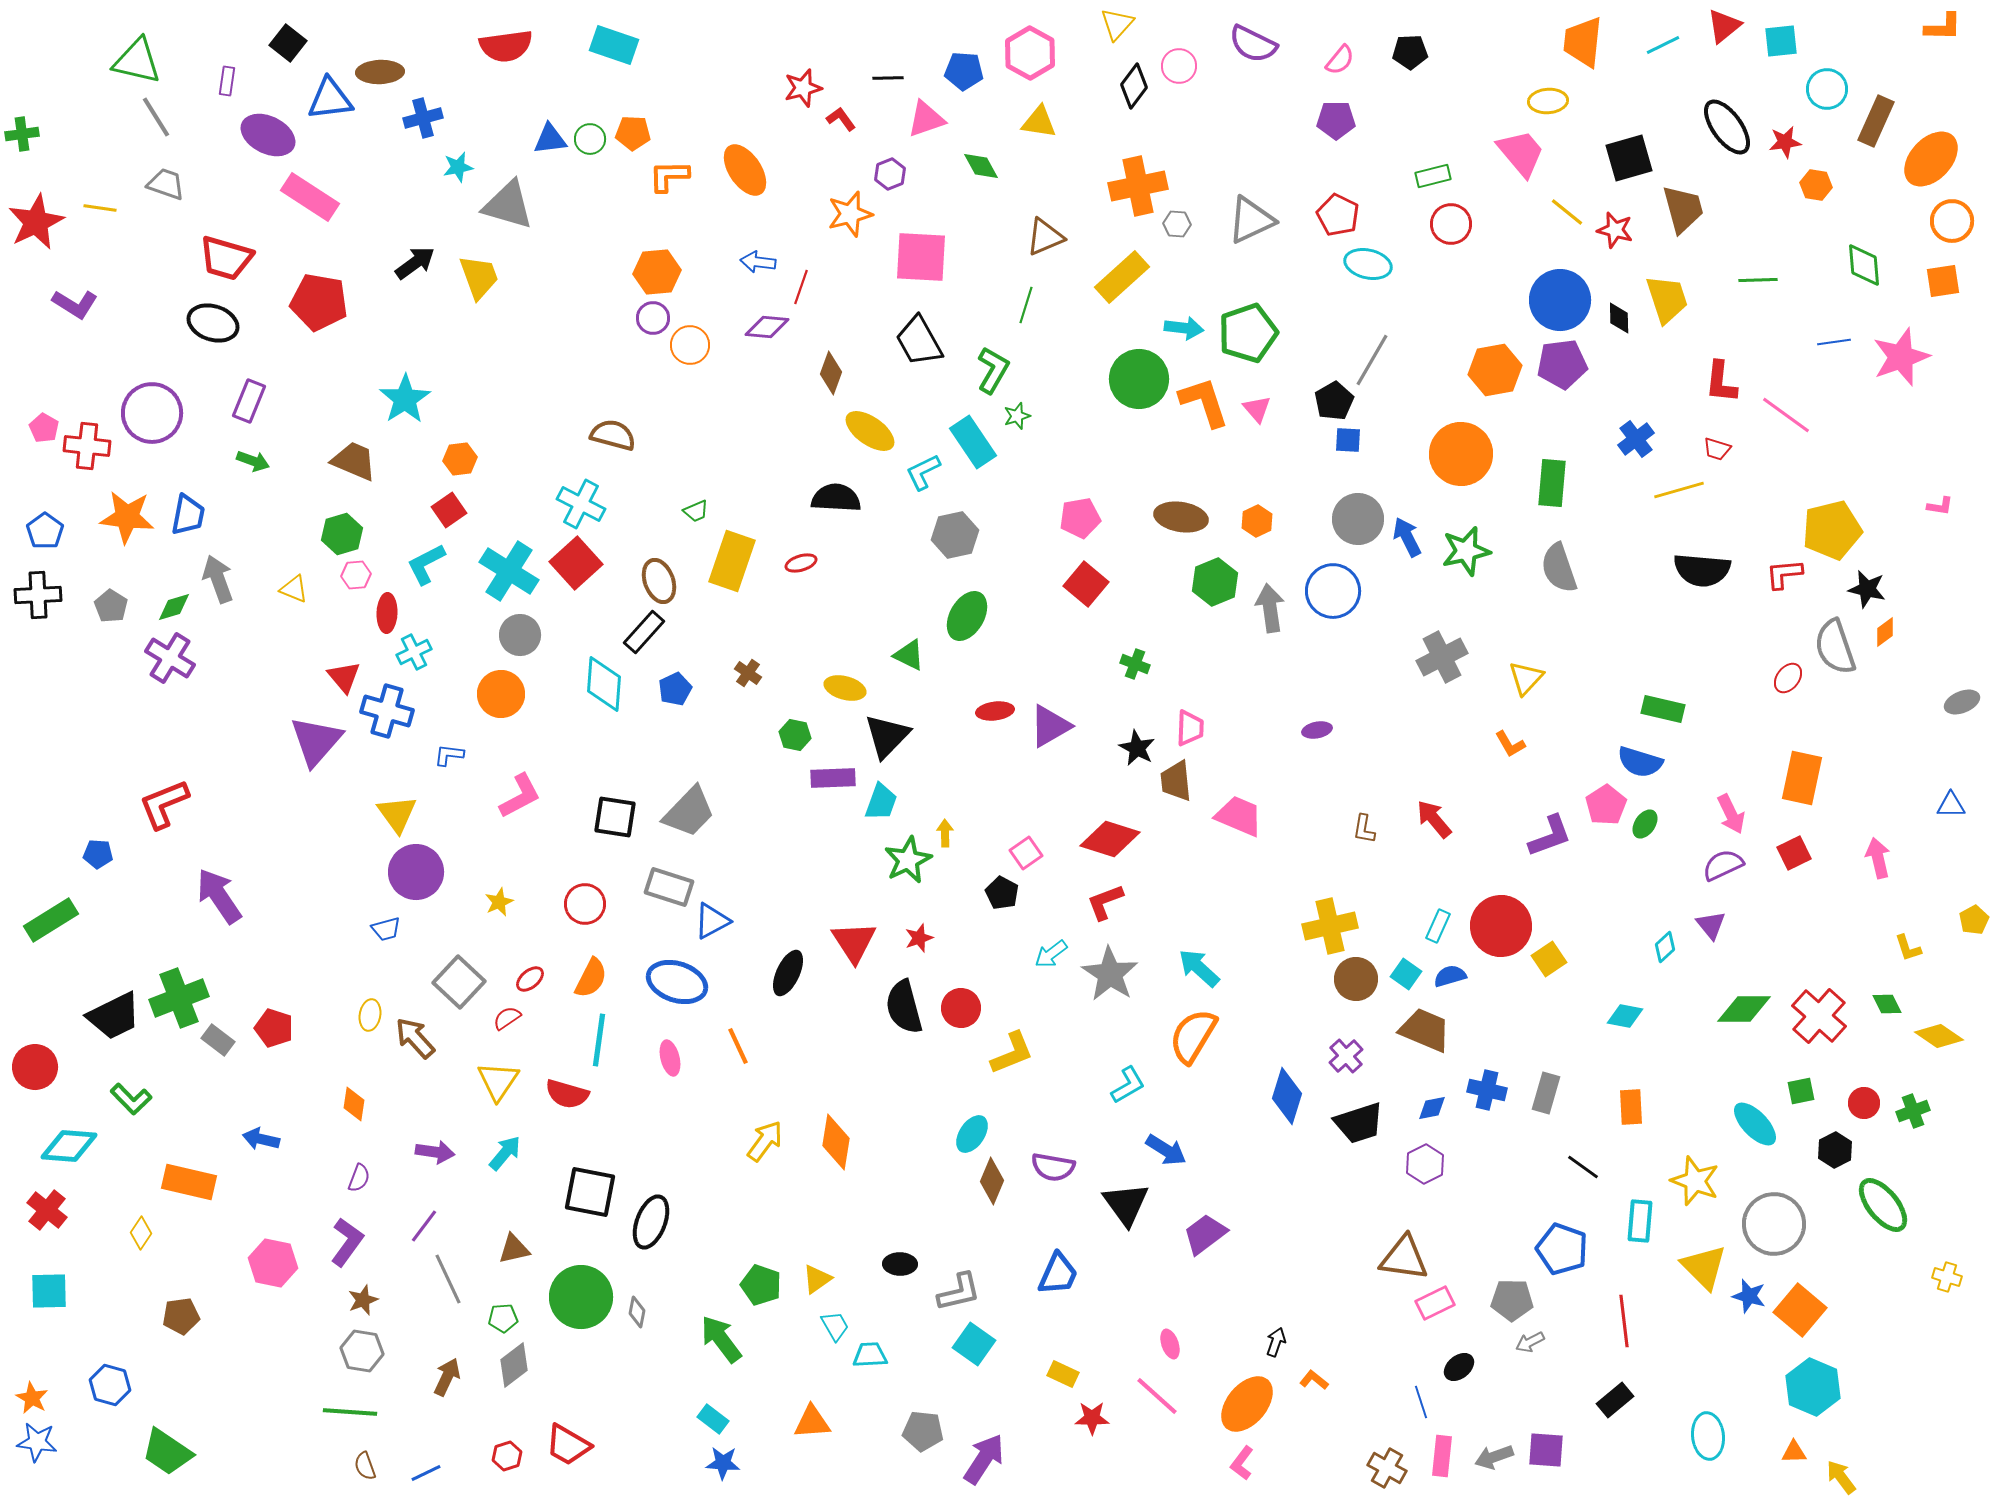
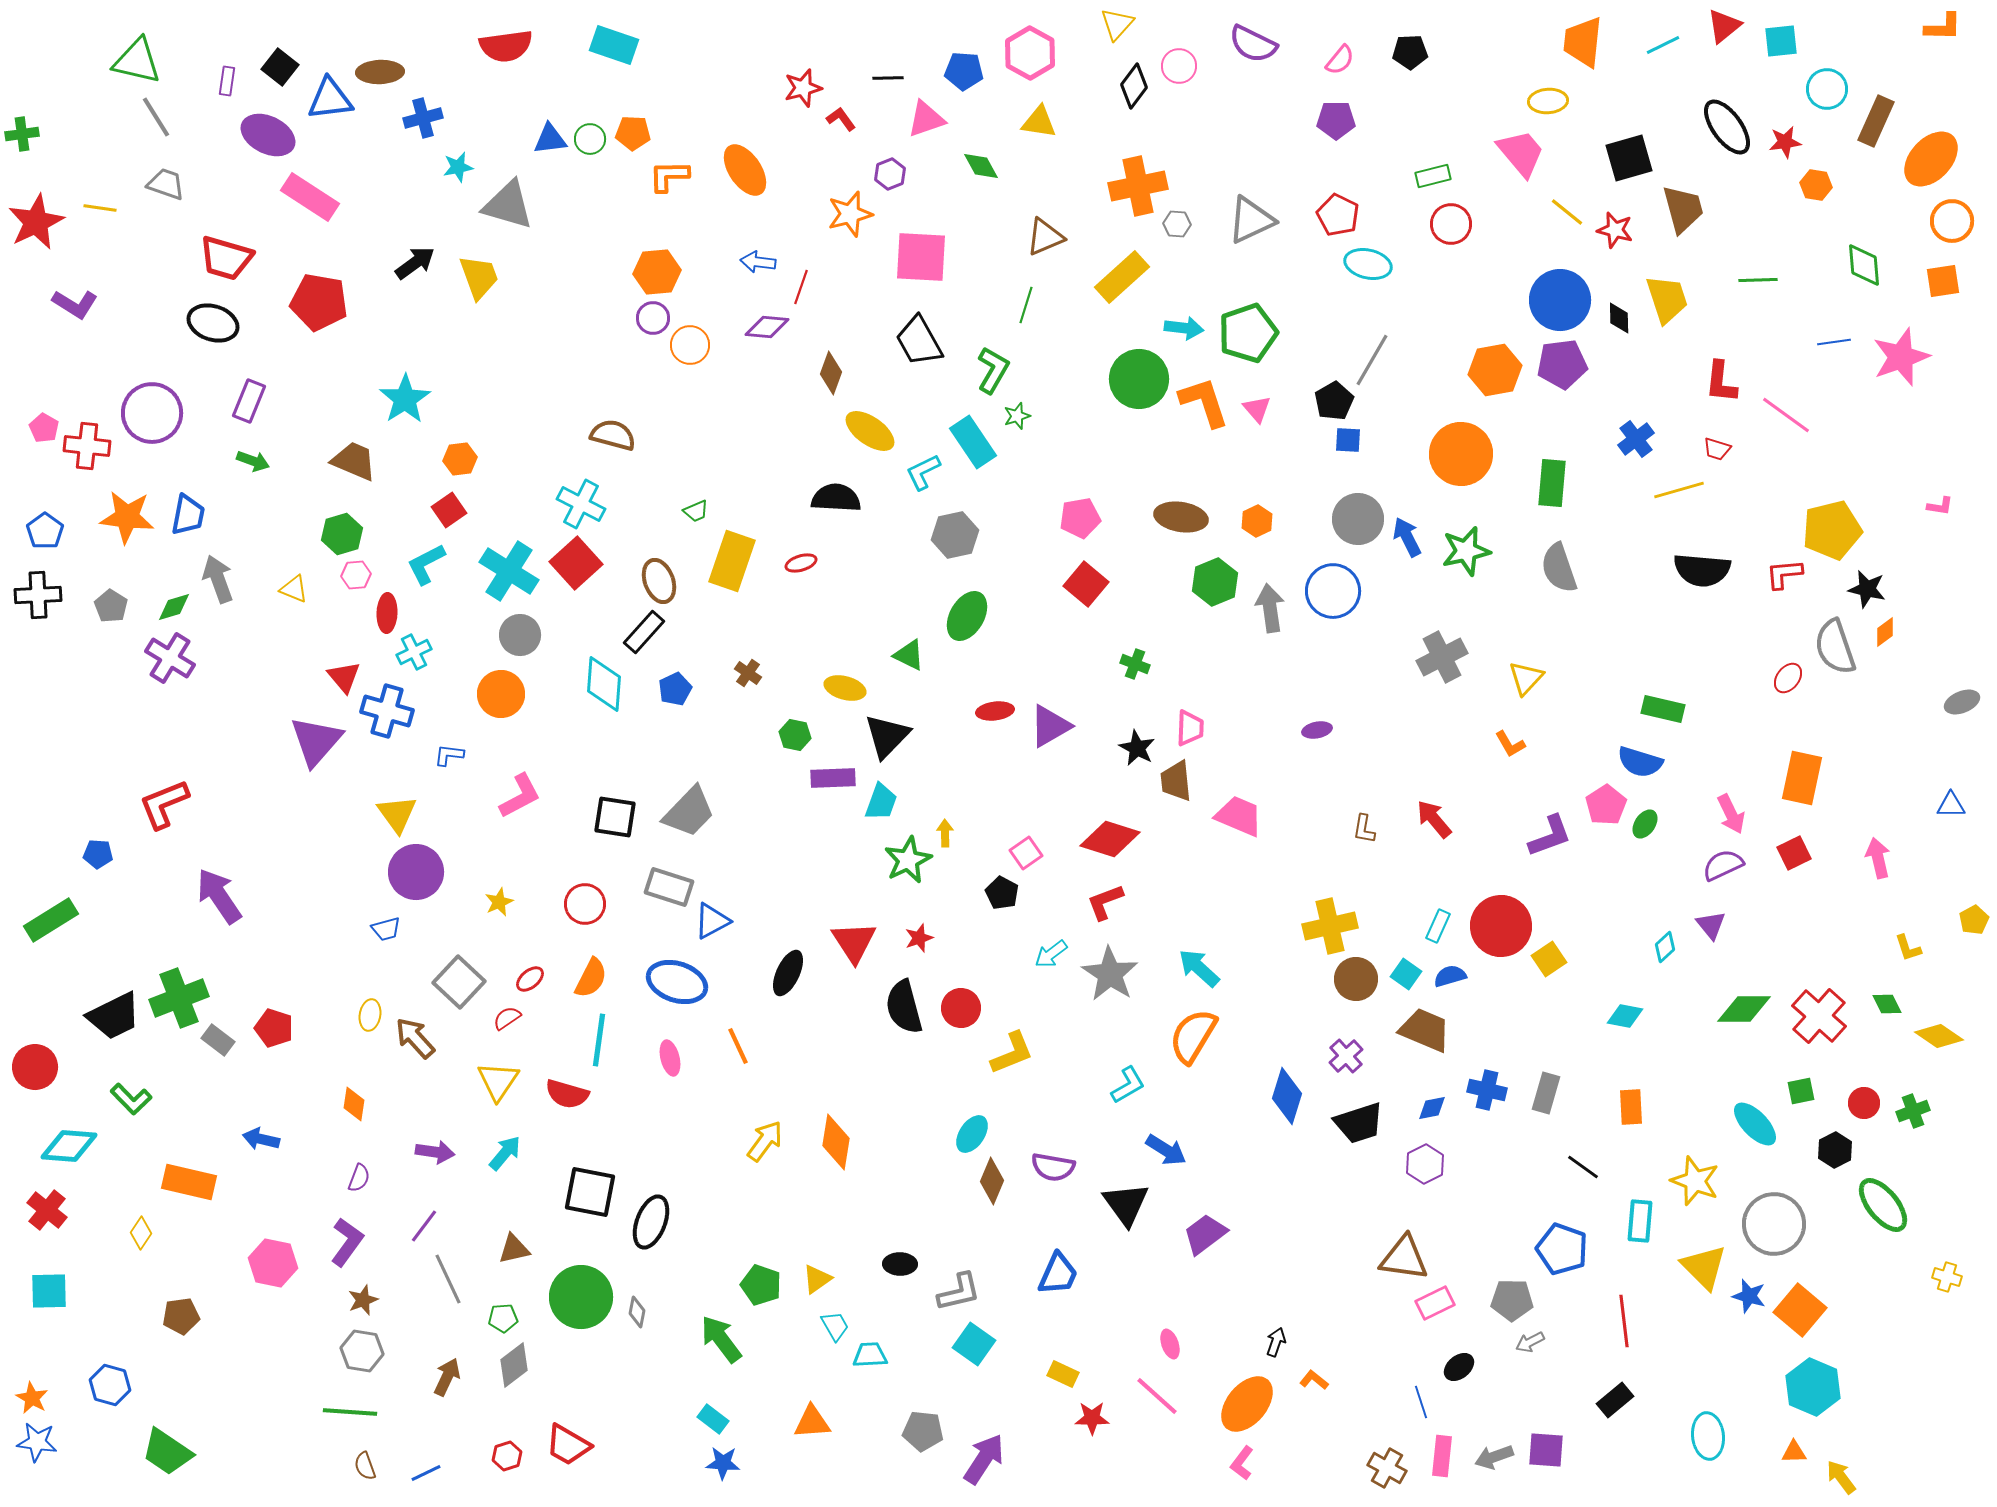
black square at (288, 43): moved 8 px left, 24 px down
